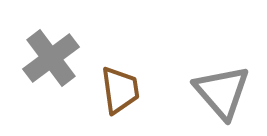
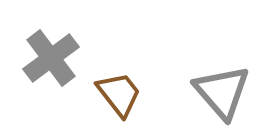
brown trapezoid: moved 1 px left, 4 px down; rotated 30 degrees counterclockwise
